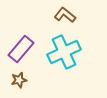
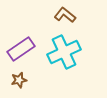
purple rectangle: rotated 16 degrees clockwise
